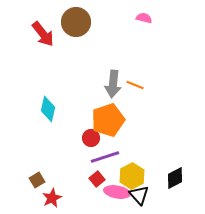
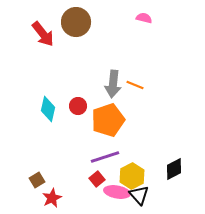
red circle: moved 13 px left, 32 px up
black diamond: moved 1 px left, 9 px up
